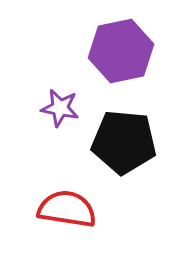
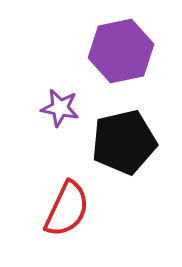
black pentagon: rotated 18 degrees counterclockwise
red semicircle: rotated 106 degrees clockwise
